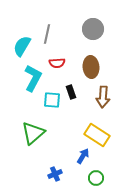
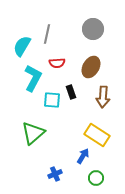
brown ellipse: rotated 35 degrees clockwise
